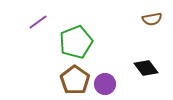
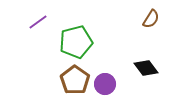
brown semicircle: moved 1 px left; rotated 48 degrees counterclockwise
green pentagon: rotated 8 degrees clockwise
